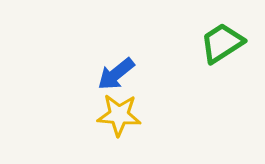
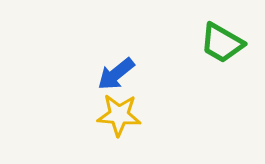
green trapezoid: rotated 117 degrees counterclockwise
